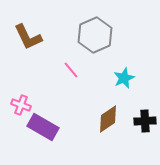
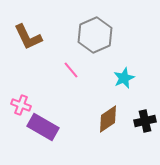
black cross: rotated 10 degrees counterclockwise
